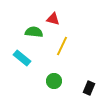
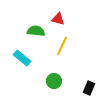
red triangle: moved 5 px right
green semicircle: moved 2 px right, 1 px up
